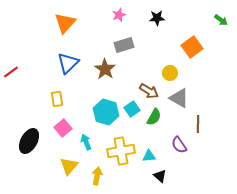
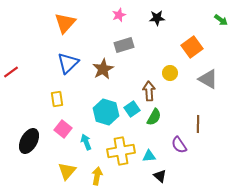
brown star: moved 2 px left; rotated 10 degrees clockwise
brown arrow: rotated 126 degrees counterclockwise
gray triangle: moved 29 px right, 19 px up
pink square: moved 1 px down; rotated 12 degrees counterclockwise
yellow triangle: moved 2 px left, 5 px down
